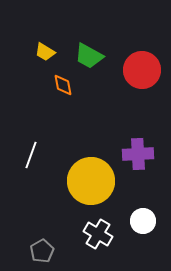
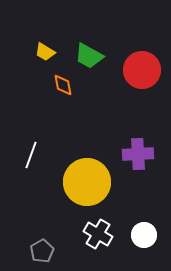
yellow circle: moved 4 px left, 1 px down
white circle: moved 1 px right, 14 px down
